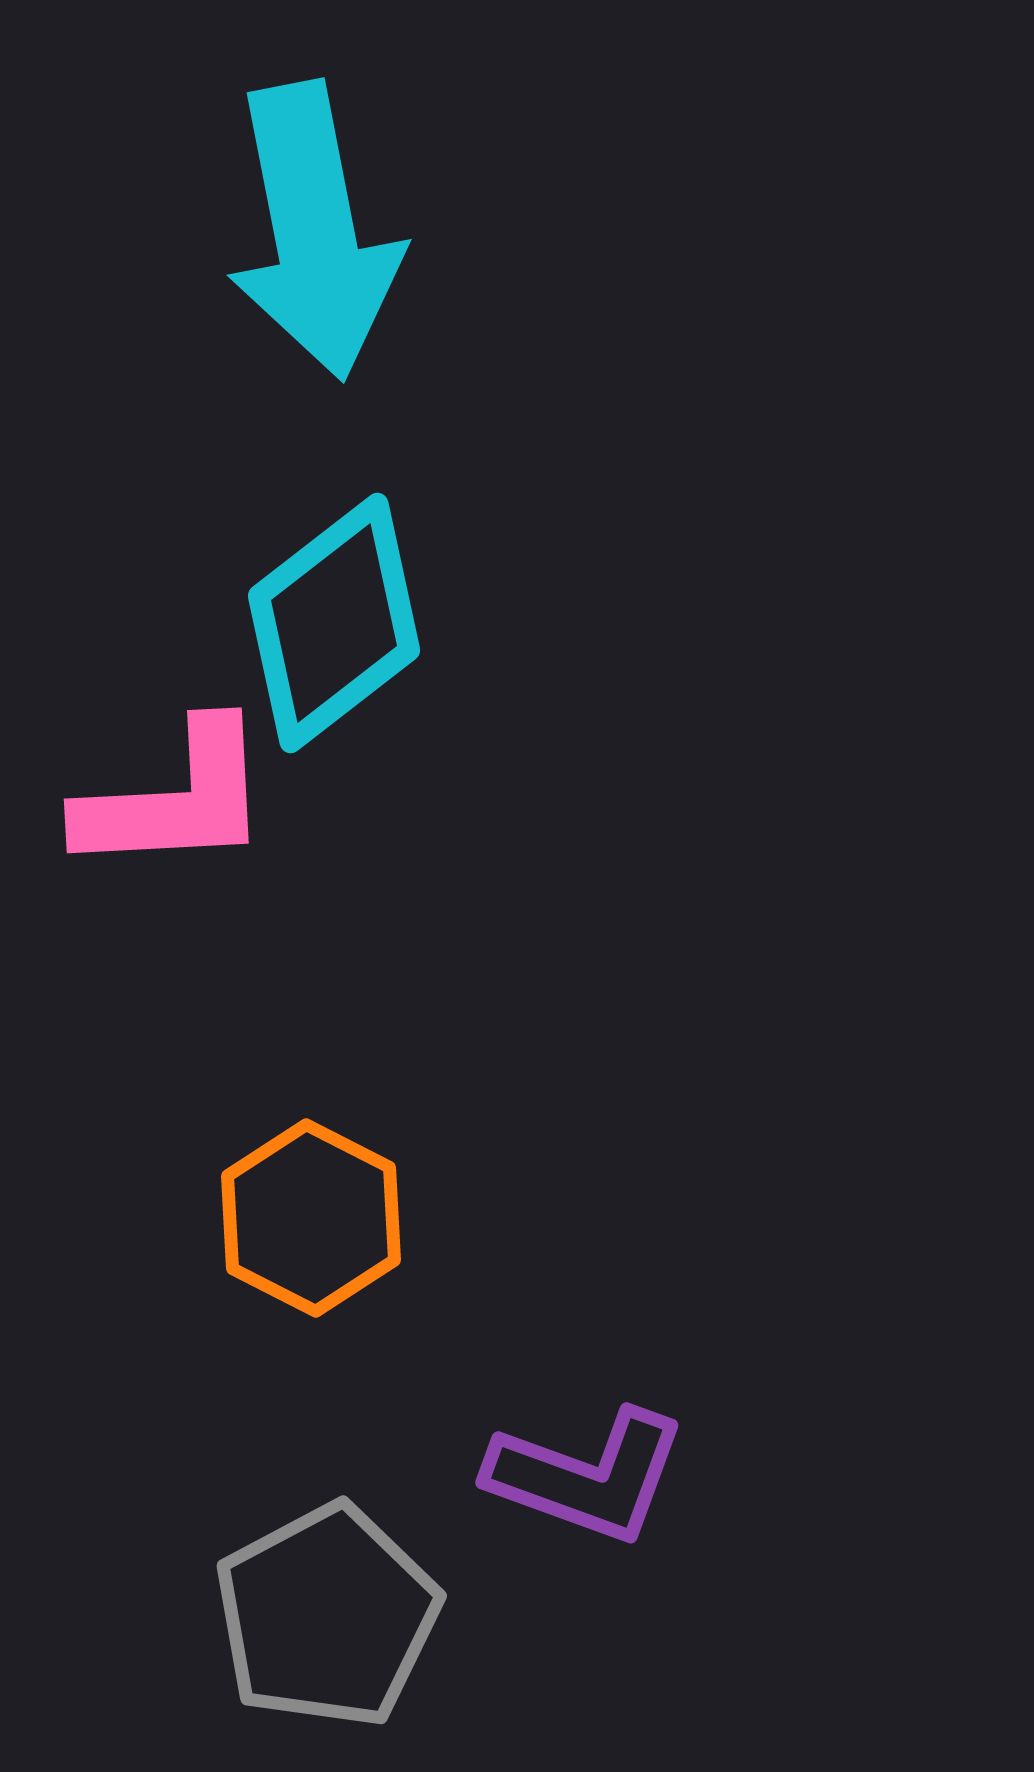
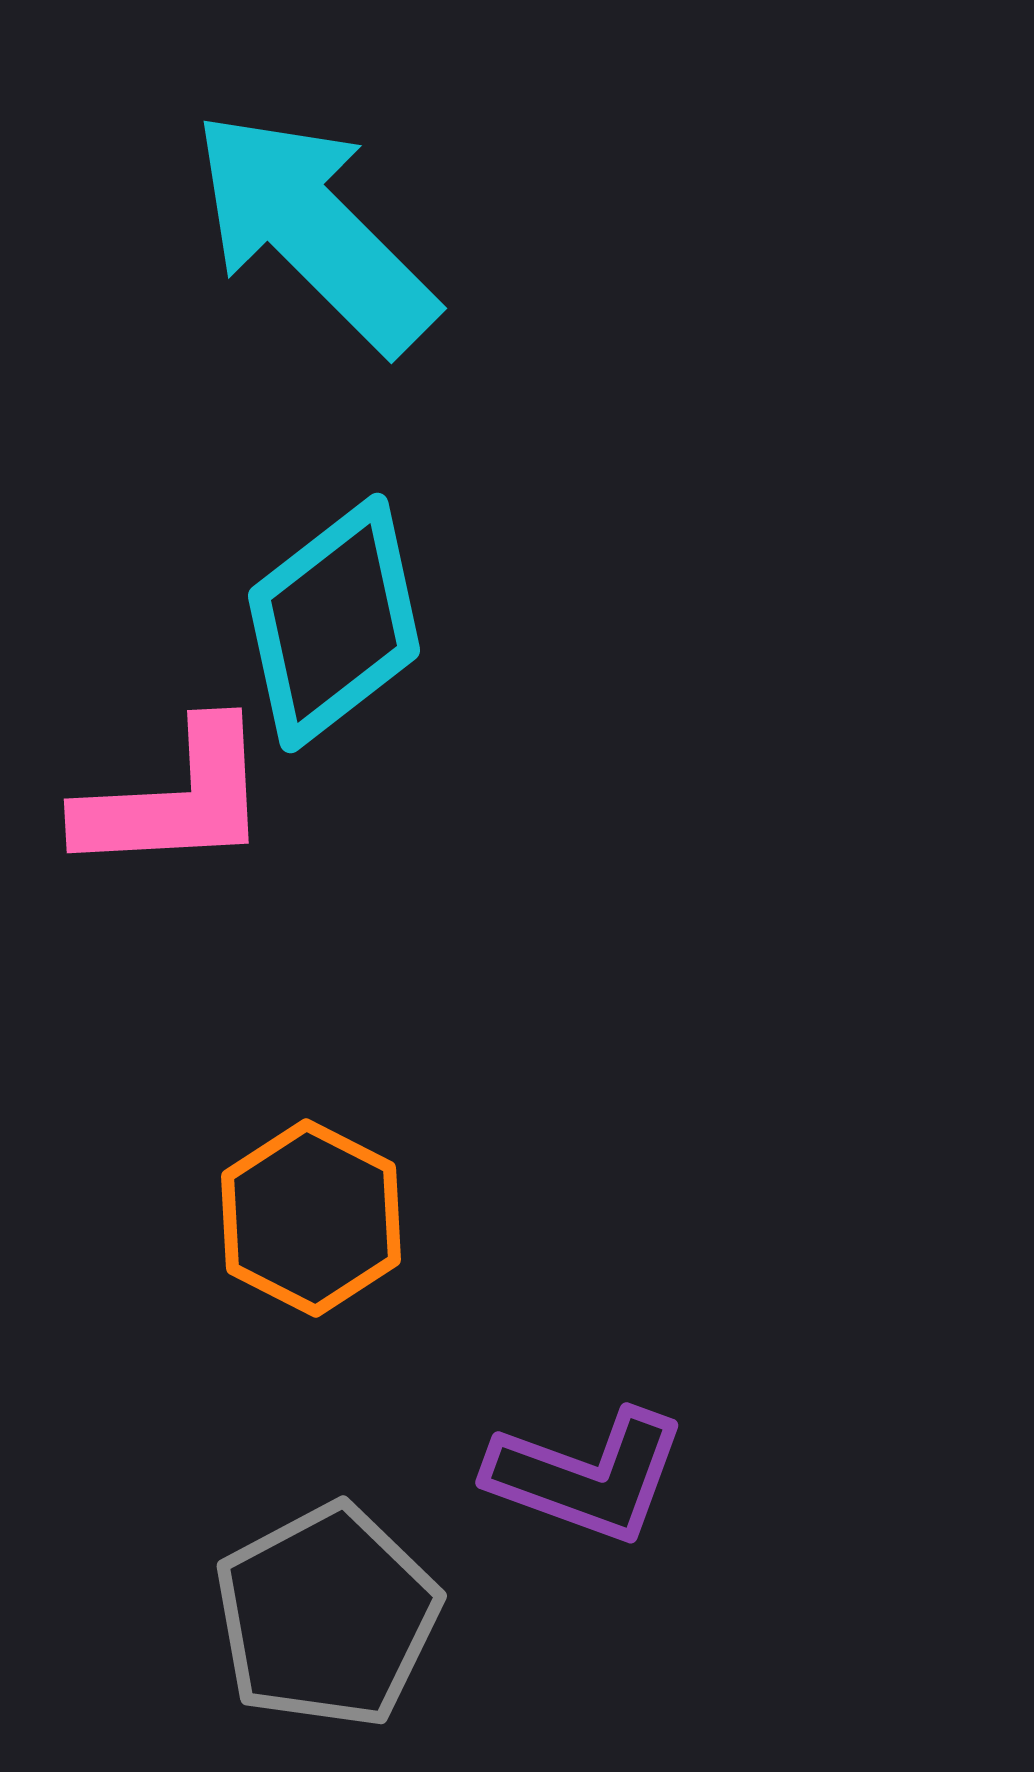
cyan arrow: rotated 146 degrees clockwise
